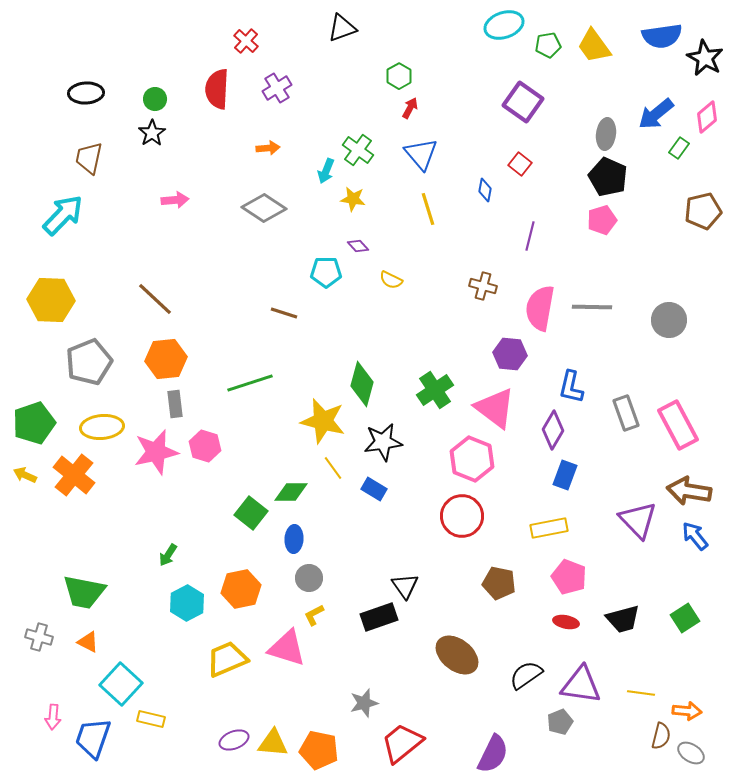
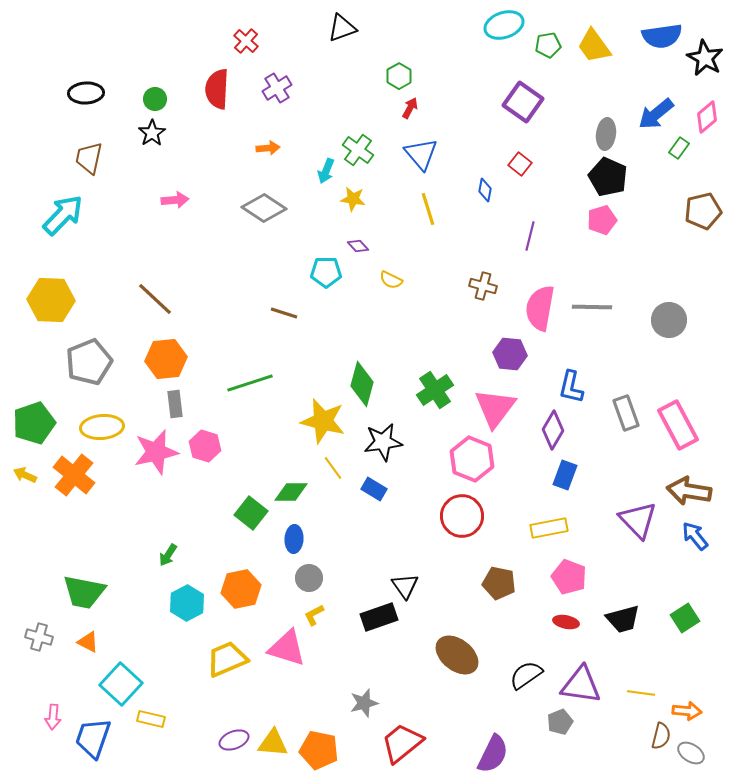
pink triangle at (495, 408): rotated 30 degrees clockwise
